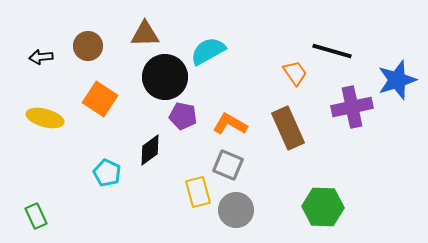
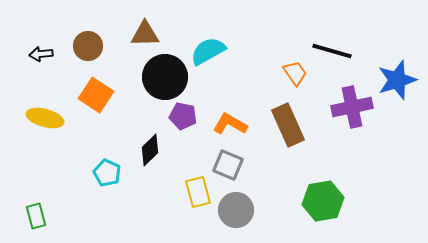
black arrow: moved 3 px up
orange square: moved 4 px left, 4 px up
brown rectangle: moved 3 px up
black diamond: rotated 8 degrees counterclockwise
green hexagon: moved 6 px up; rotated 12 degrees counterclockwise
green rectangle: rotated 10 degrees clockwise
